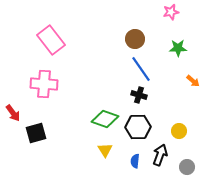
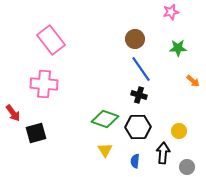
black arrow: moved 3 px right, 2 px up; rotated 15 degrees counterclockwise
